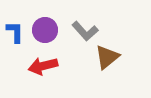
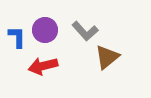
blue L-shape: moved 2 px right, 5 px down
